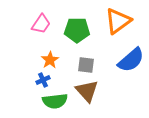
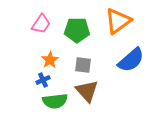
gray square: moved 3 px left
